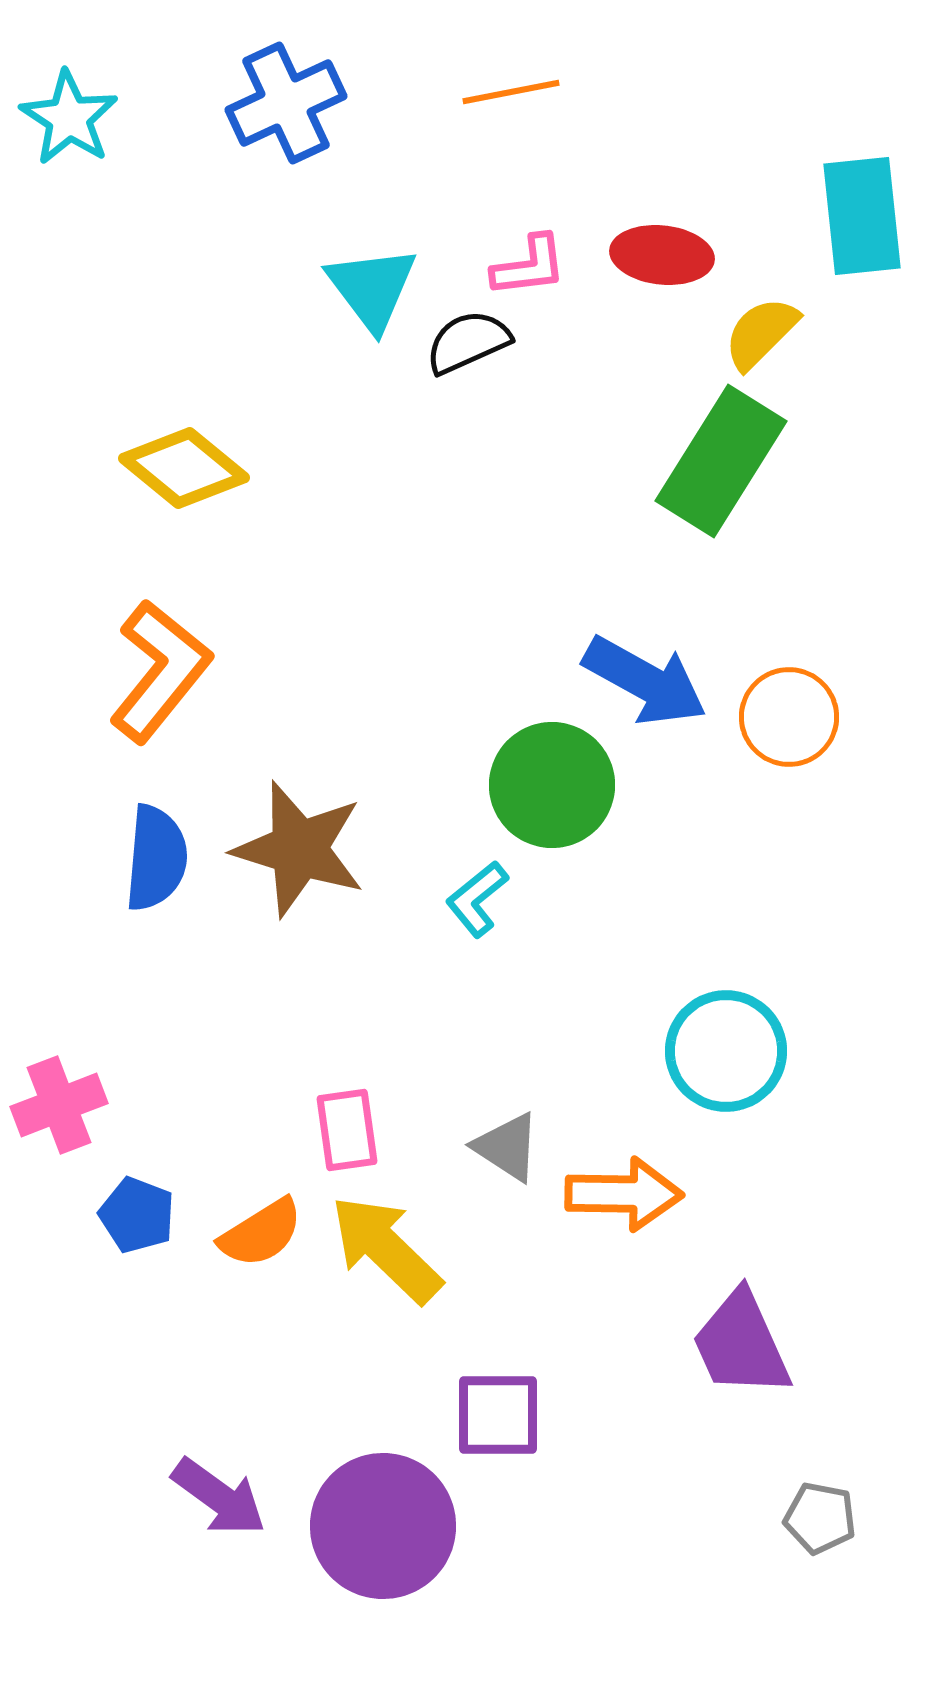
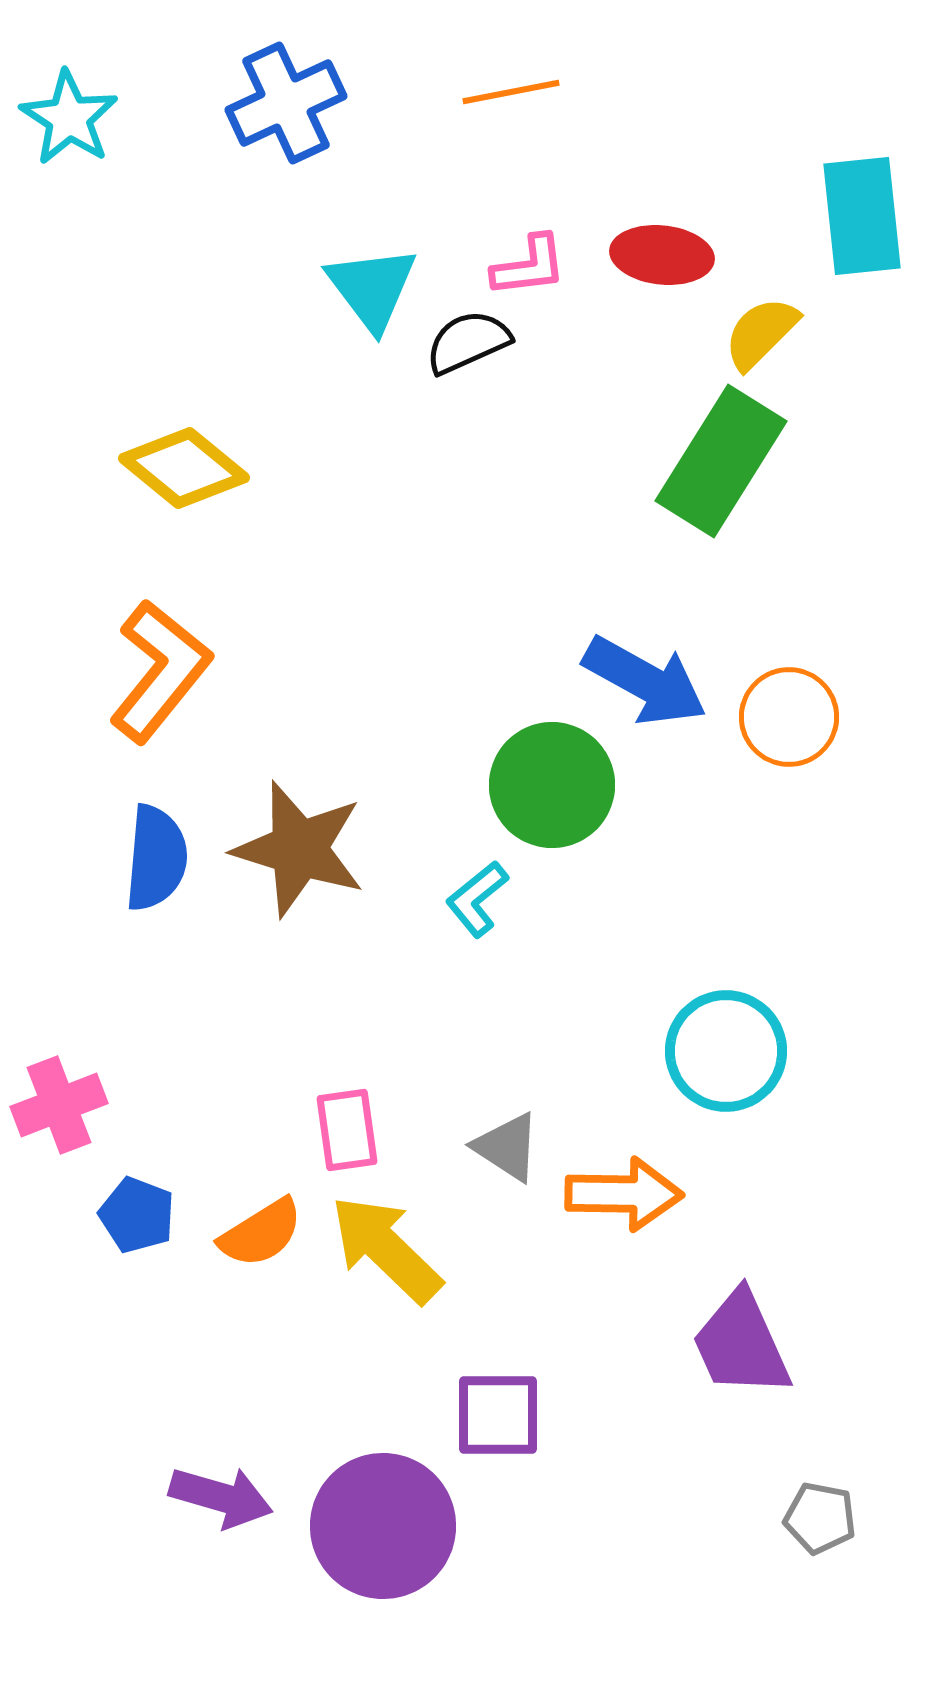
purple arrow: moved 2 px right; rotated 20 degrees counterclockwise
